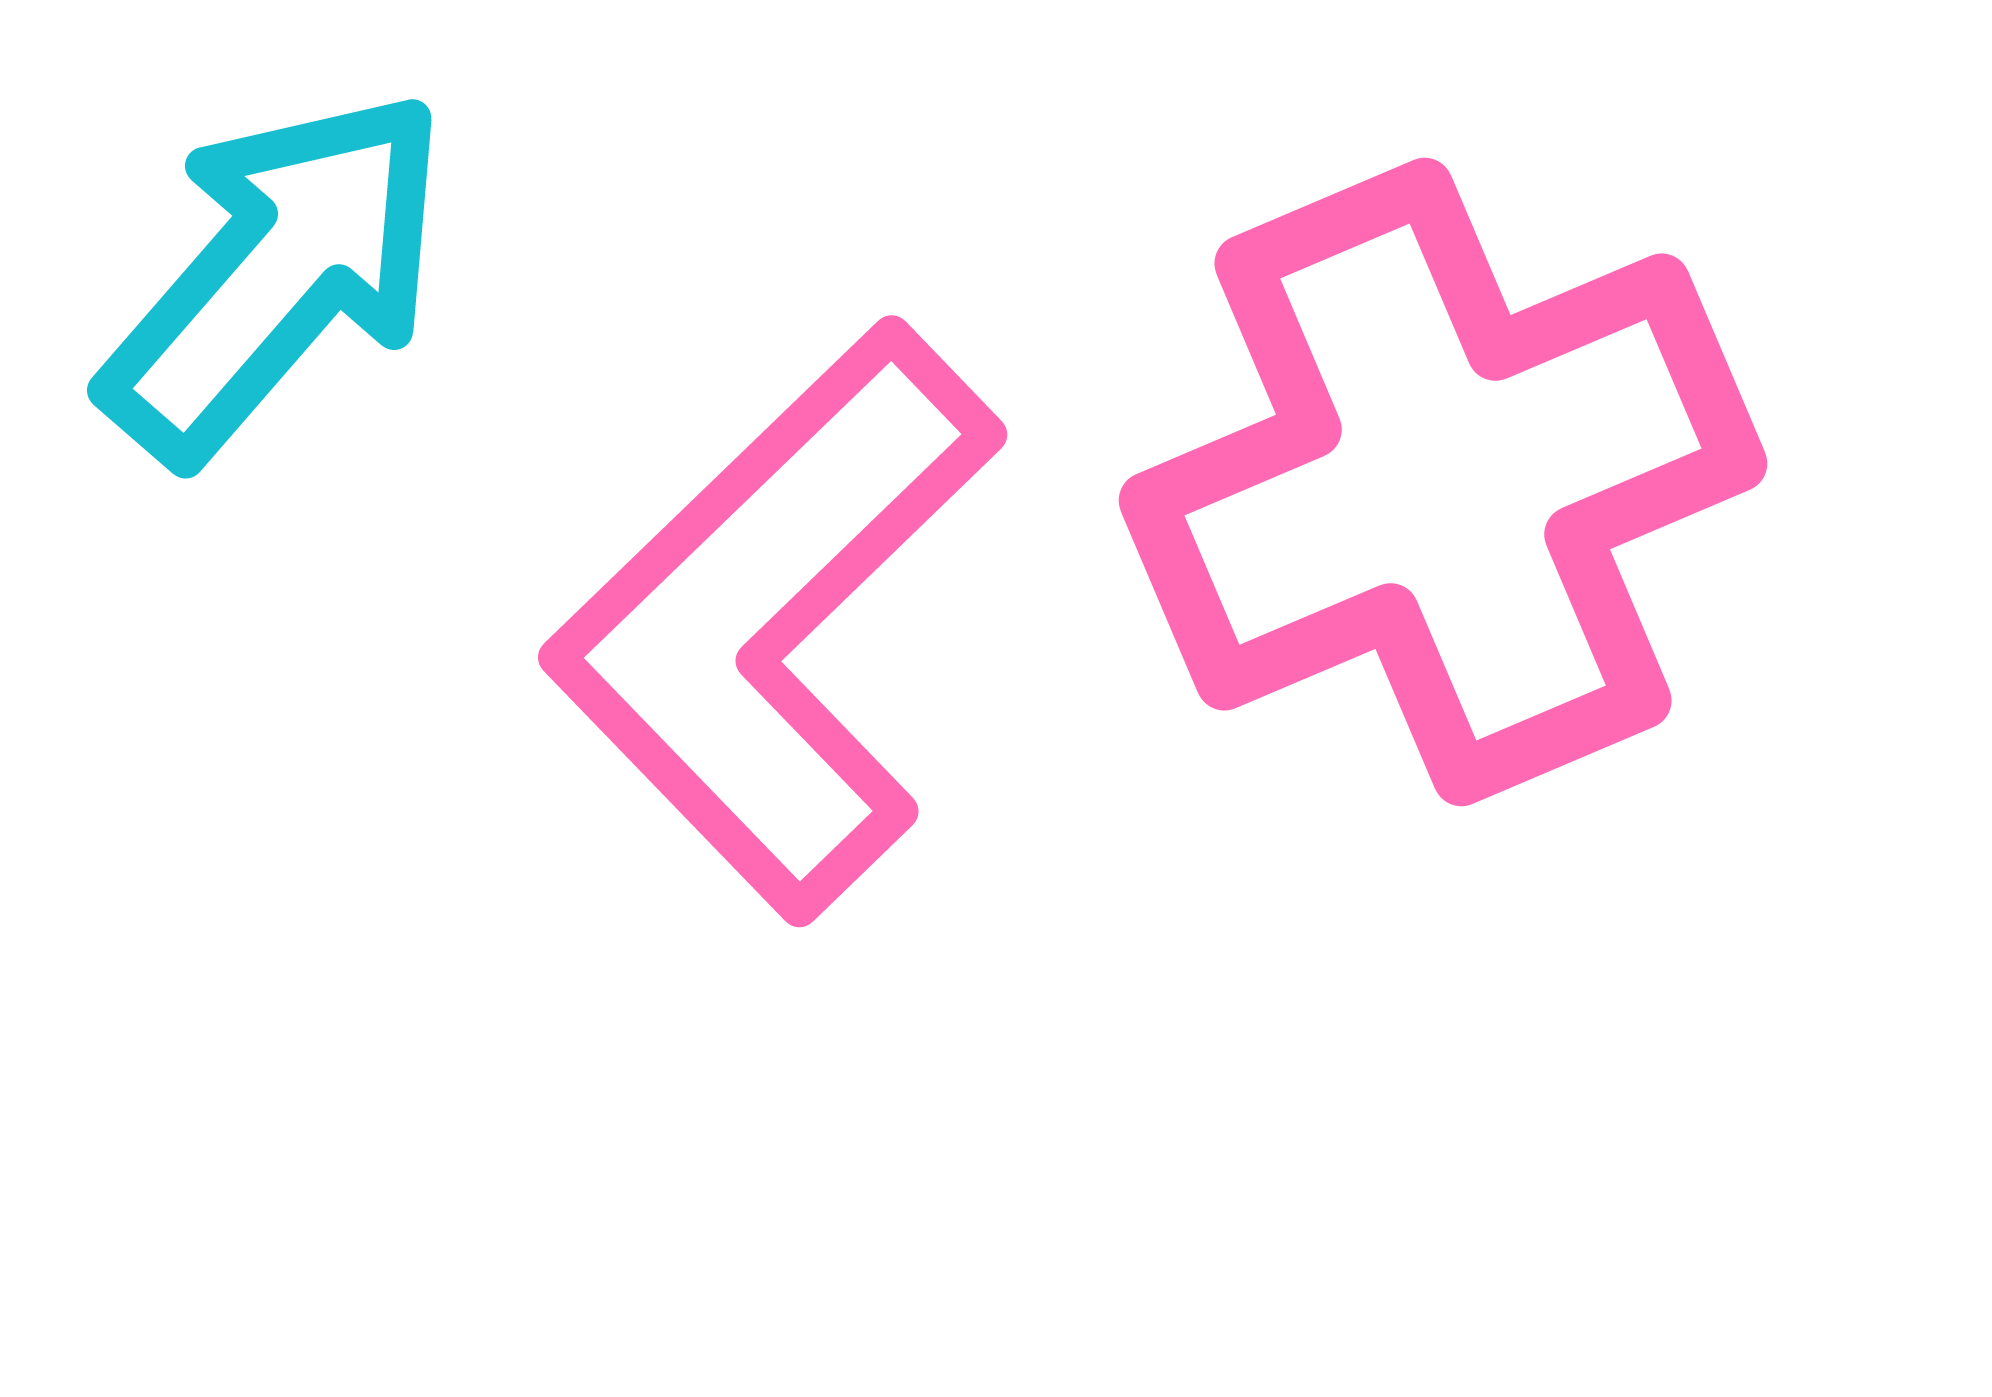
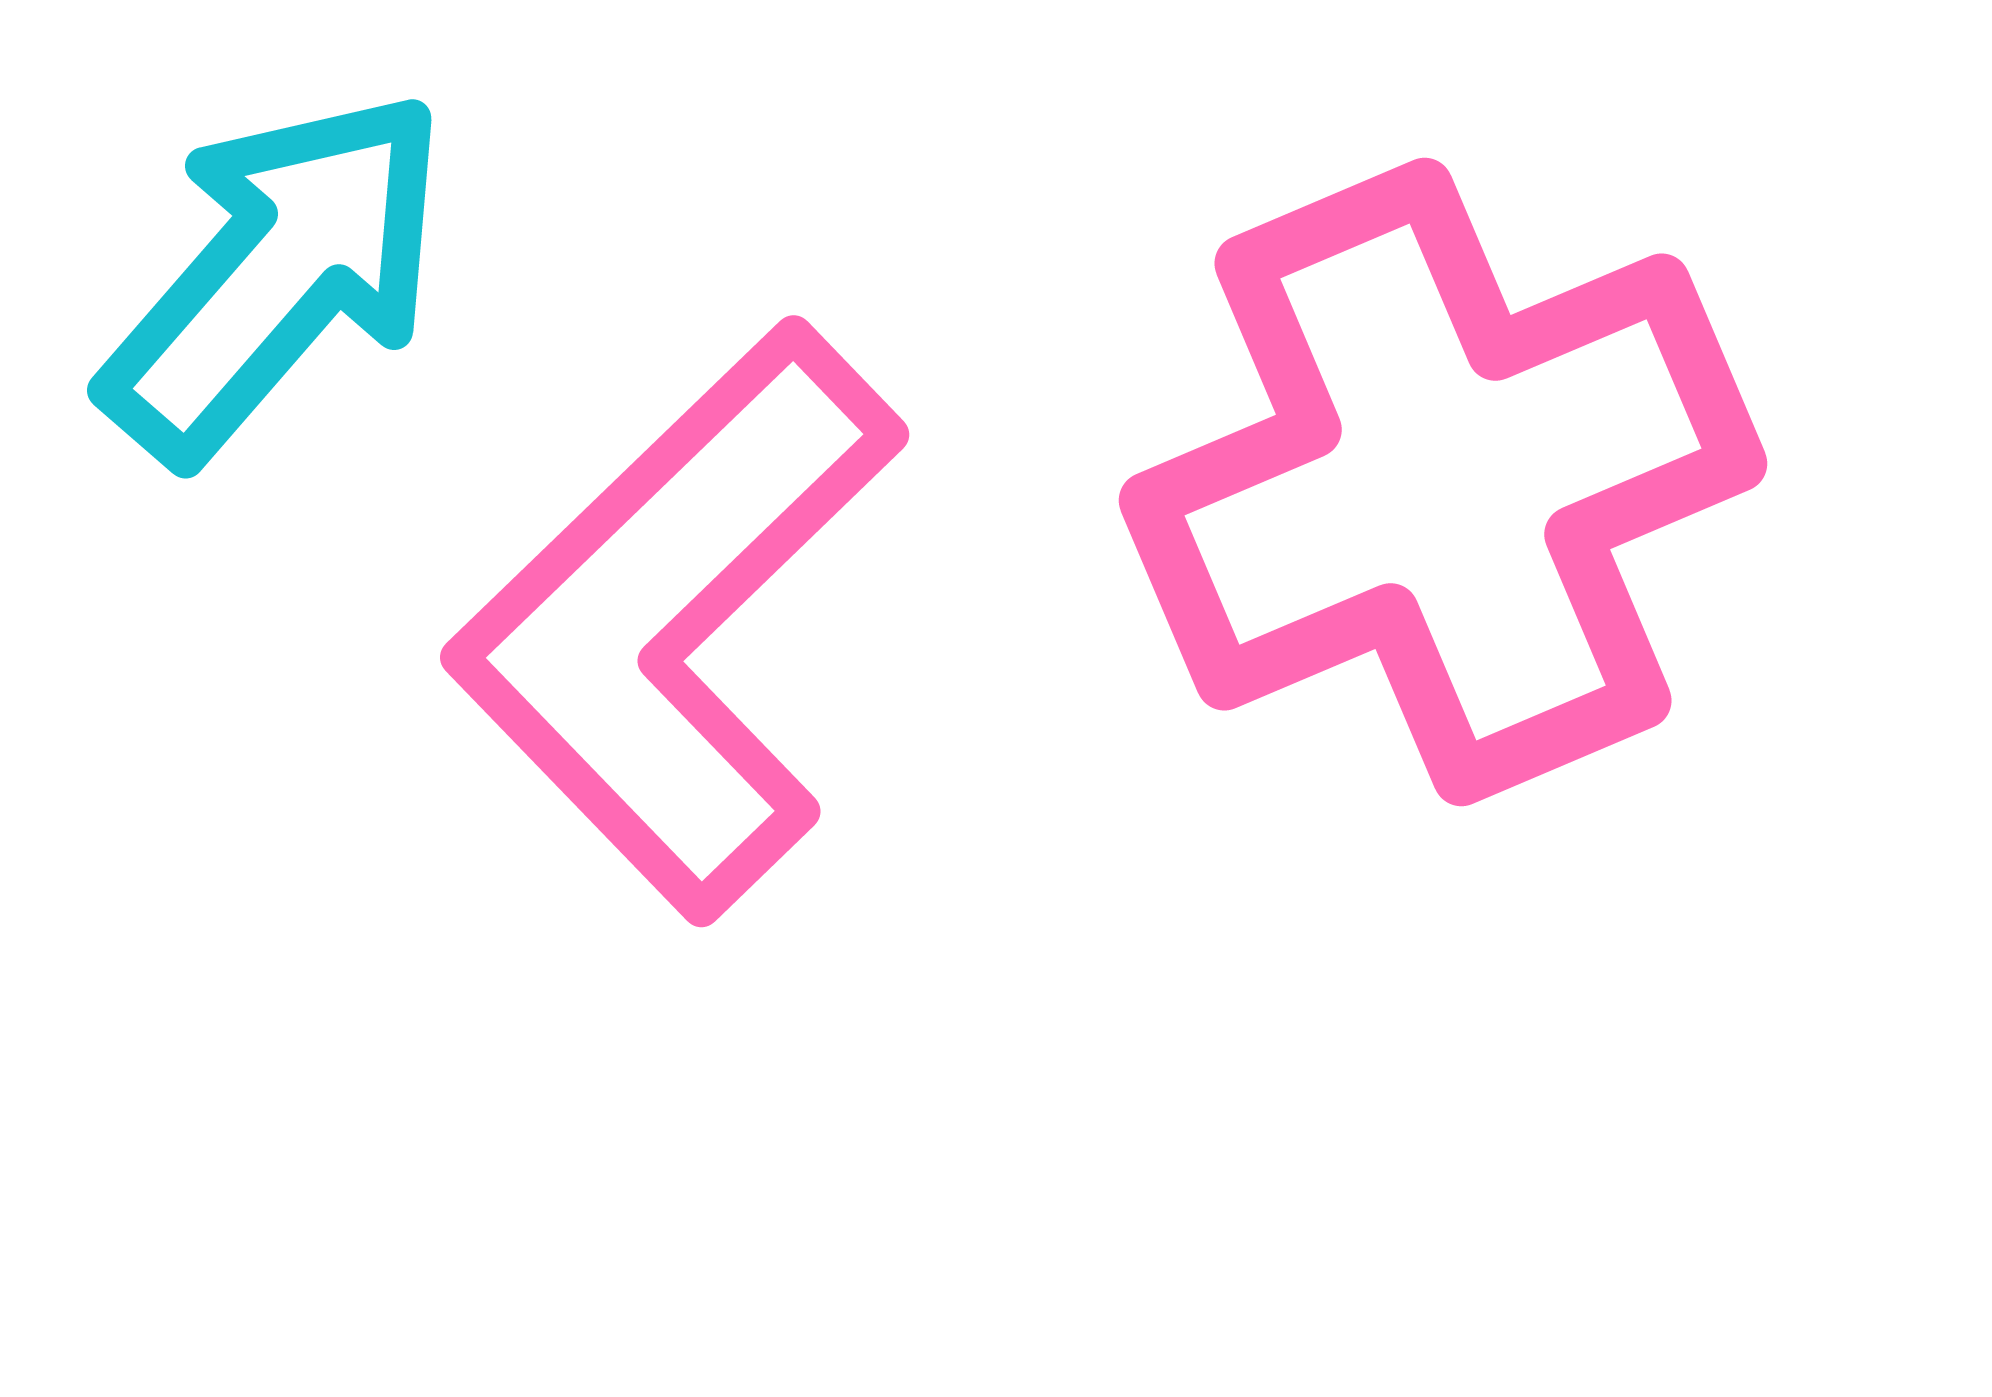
pink L-shape: moved 98 px left
